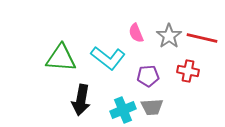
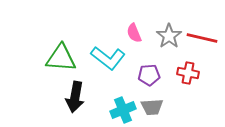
pink semicircle: moved 2 px left
red cross: moved 2 px down
purple pentagon: moved 1 px right, 1 px up
black arrow: moved 6 px left, 3 px up
